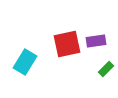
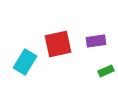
red square: moved 9 px left
green rectangle: moved 2 px down; rotated 21 degrees clockwise
